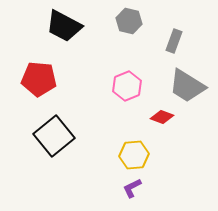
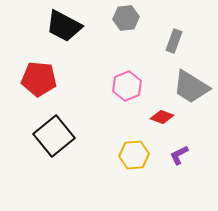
gray hexagon: moved 3 px left, 3 px up; rotated 20 degrees counterclockwise
gray trapezoid: moved 4 px right, 1 px down
purple L-shape: moved 47 px right, 33 px up
